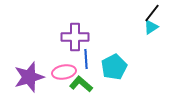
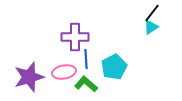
green L-shape: moved 5 px right
